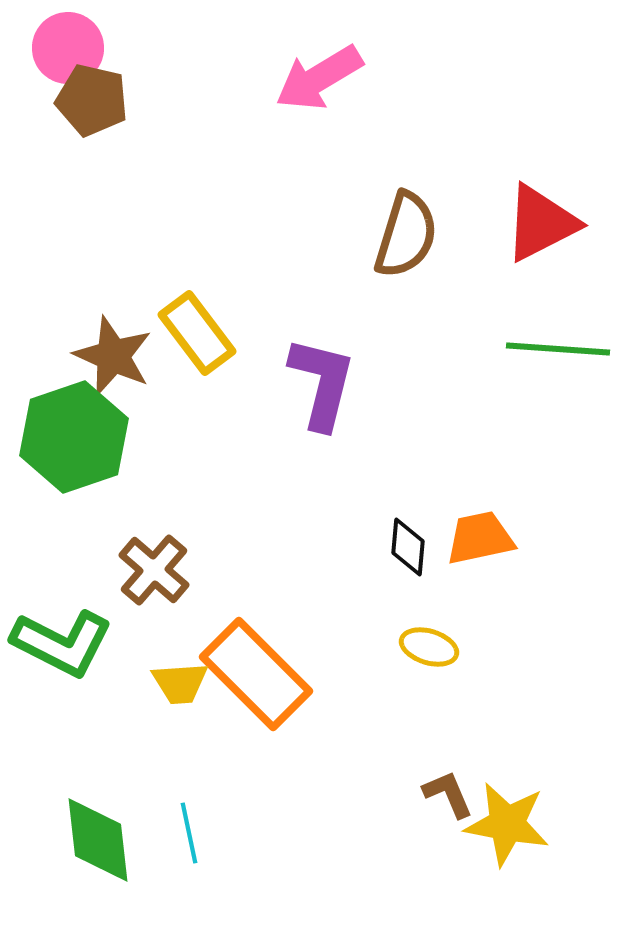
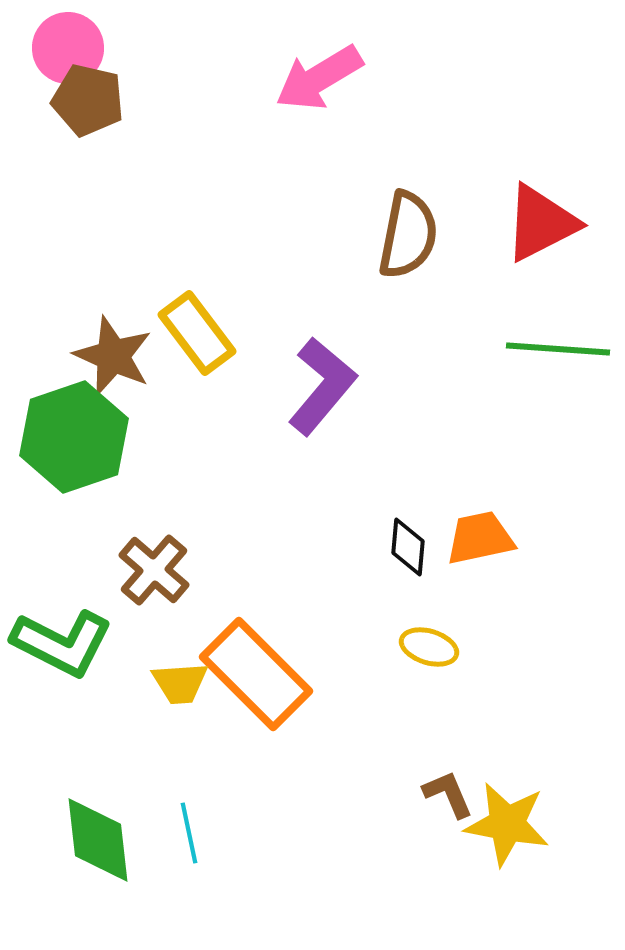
brown pentagon: moved 4 px left
brown semicircle: moved 2 px right; rotated 6 degrees counterclockwise
purple L-shape: moved 3 px down; rotated 26 degrees clockwise
